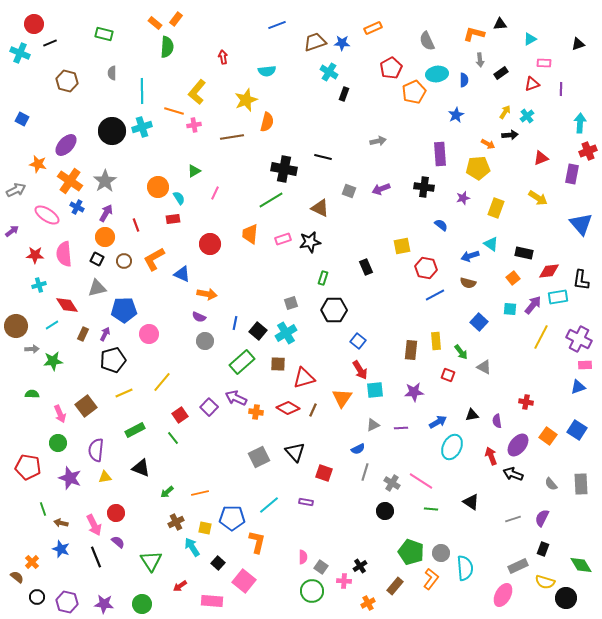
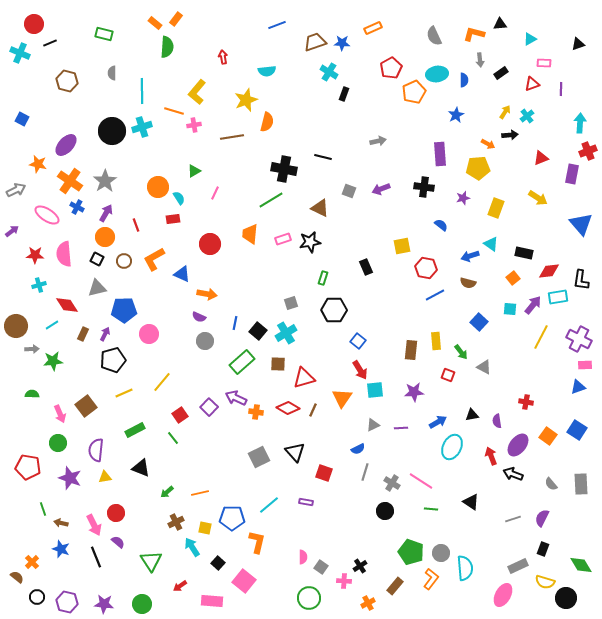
gray semicircle at (427, 41): moved 7 px right, 5 px up
green circle at (312, 591): moved 3 px left, 7 px down
